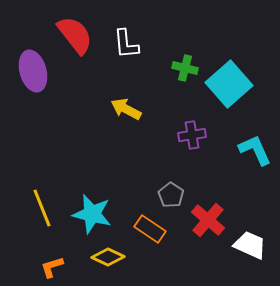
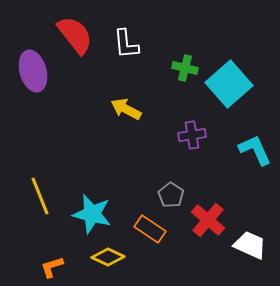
yellow line: moved 2 px left, 12 px up
